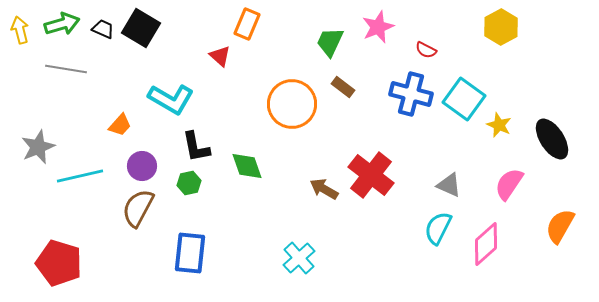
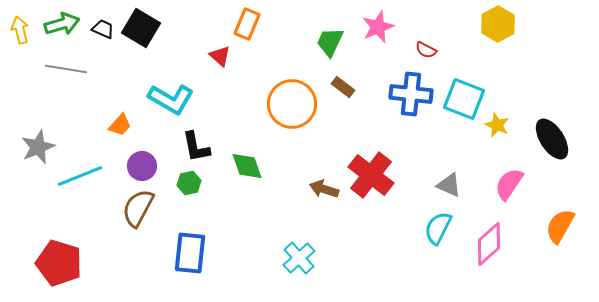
yellow hexagon: moved 3 px left, 3 px up
blue cross: rotated 9 degrees counterclockwise
cyan square: rotated 15 degrees counterclockwise
yellow star: moved 2 px left
cyan line: rotated 9 degrees counterclockwise
brown arrow: rotated 12 degrees counterclockwise
pink diamond: moved 3 px right
